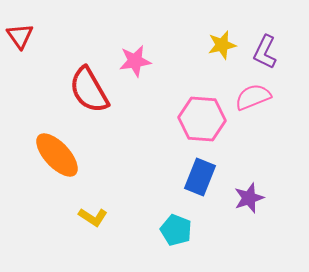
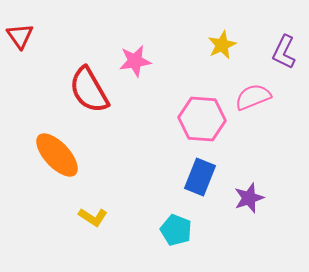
yellow star: rotated 12 degrees counterclockwise
purple L-shape: moved 19 px right
